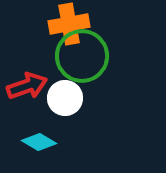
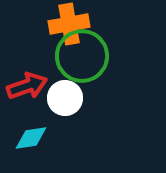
cyan diamond: moved 8 px left, 4 px up; rotated 40 degrees counterclockwise
